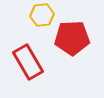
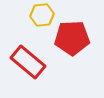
red rectangle: rotated 20 degrees counterclockwise
